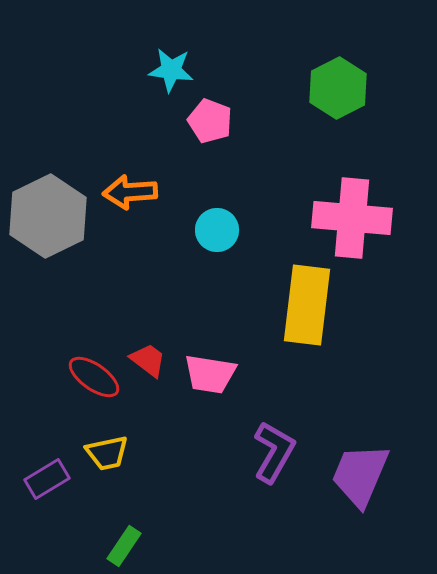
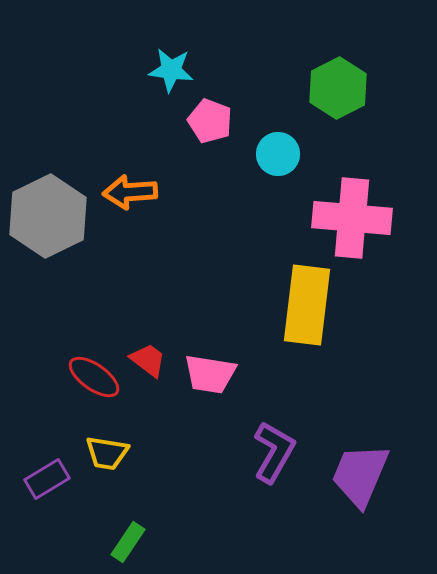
cyan circle: moved 61 px right, 76 px up
yellow trapezoid: rotated 21 degrees clockwise
green rectangle: moved 4 px right, 4 px up
